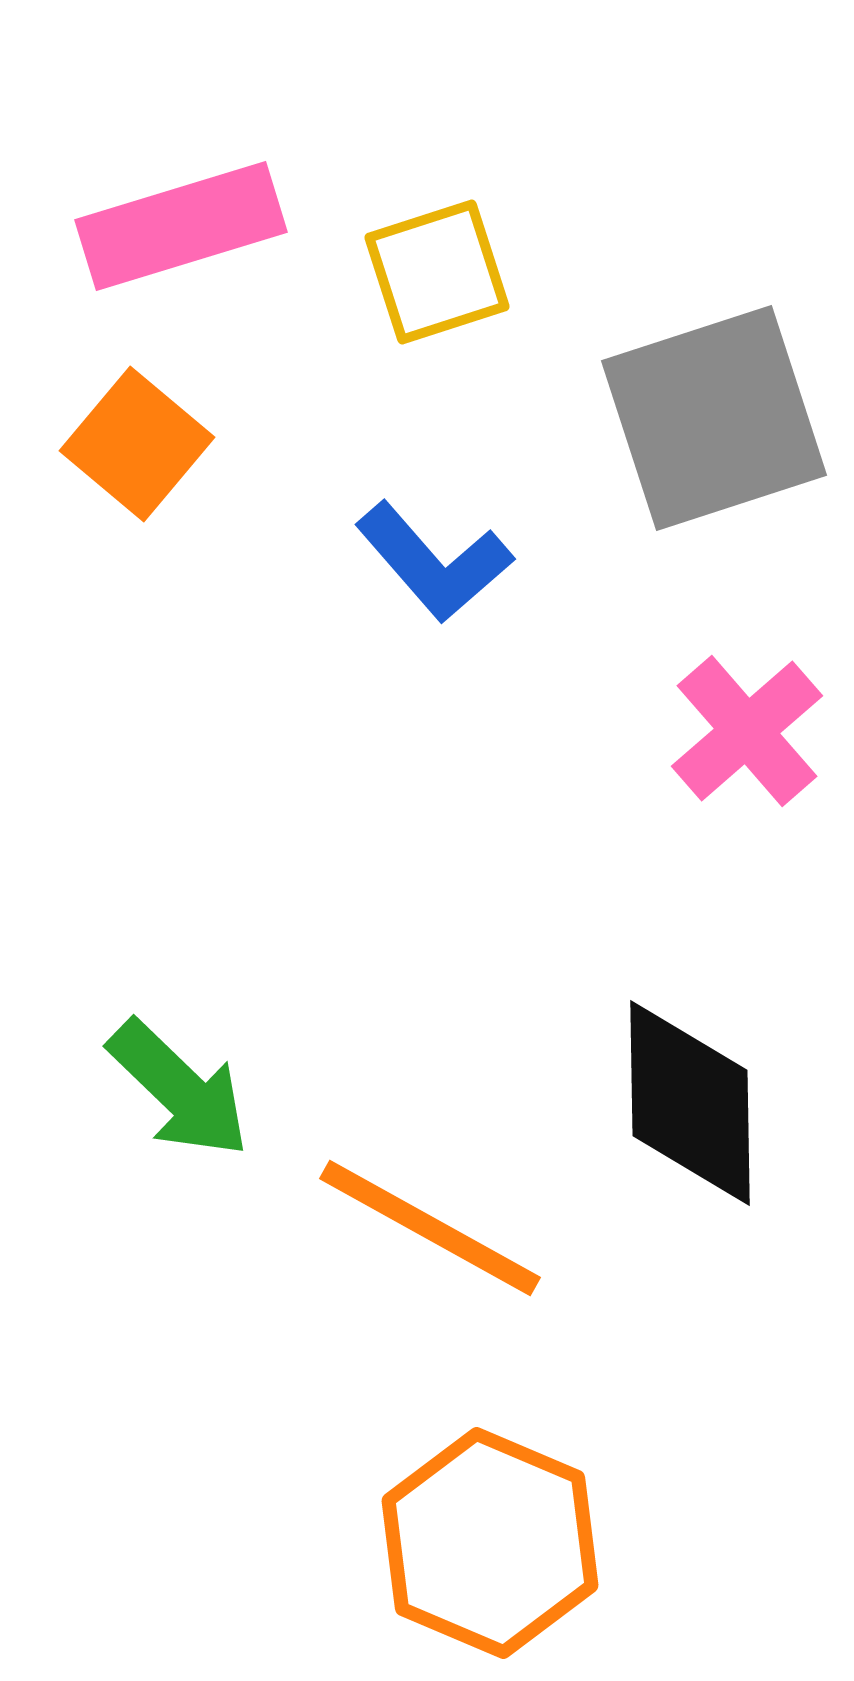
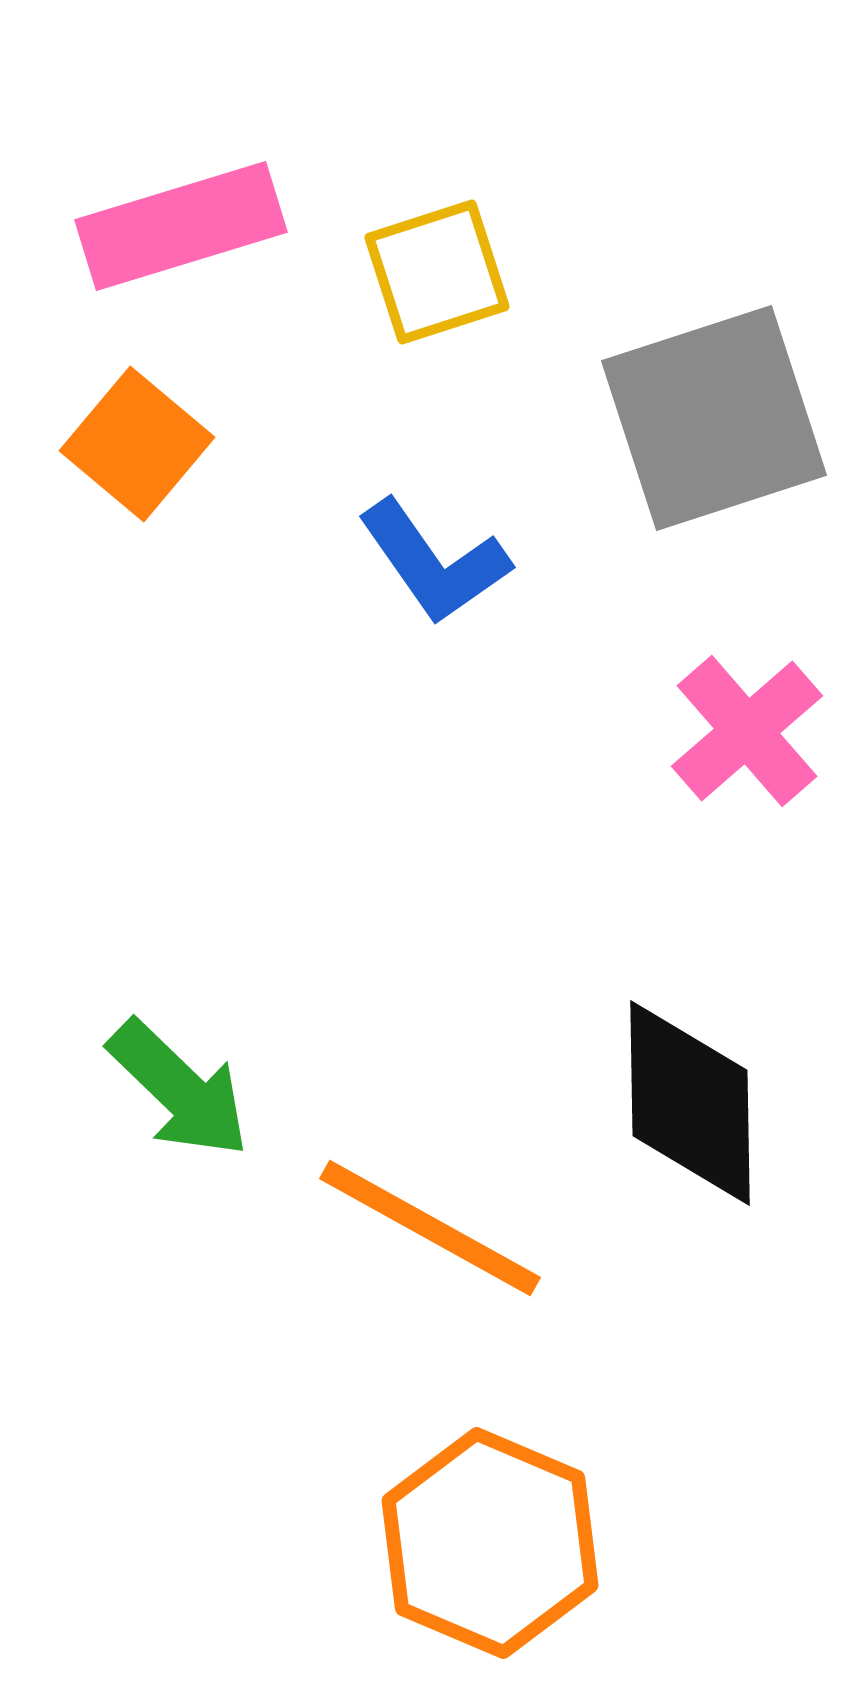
blue L-shape: rotated 6 degrees clockwise
